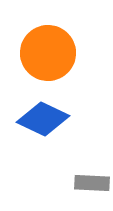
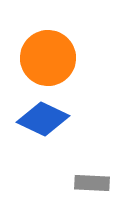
orange circle: moved 5 px down
